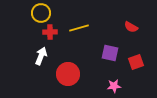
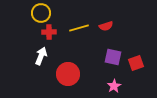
red semicircle: moved 25 px left, 1 px up; rotated 48 degrees counterclockwise
red cross: moved 1 px left
purple square: moved 3 px right, 4 px down
red square: moved 1 px down
pink star: rotated 24 degrees counterclockwise
